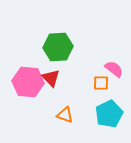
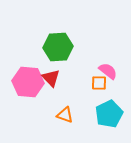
pink semicircle: moved 6 px left, 2 px down
orange square: moved 2 px left
